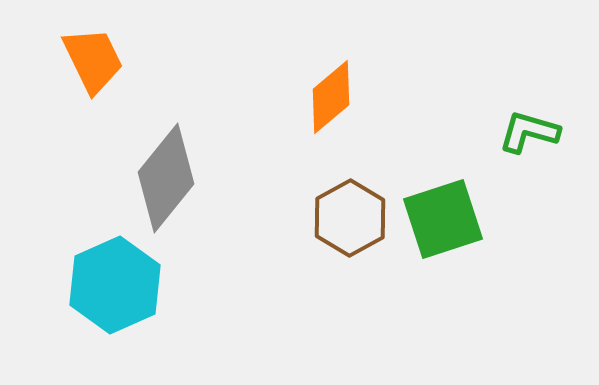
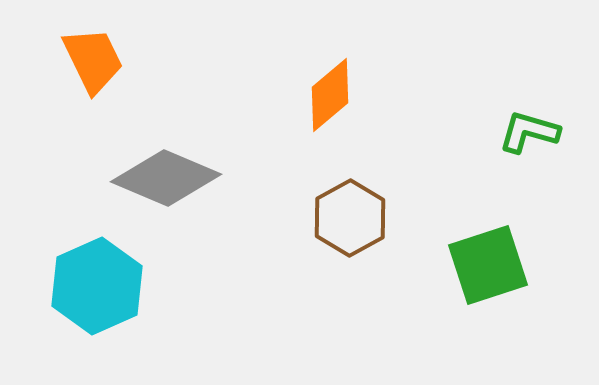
orange diamond: moved 1 px left, 2 px up
gray diamond: rotated 74 degrees clockwise
green square: moved 45 px right, 46 px down
cyan hexagon: moved 18 px left, 1 px down
